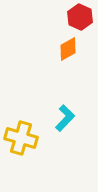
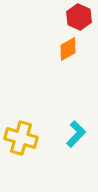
red hexagon: moved 1 px left
cyan L-shape: moved 11 px right, 16 px down
